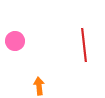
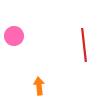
pink circle: moved 1 px left, 5 px up
